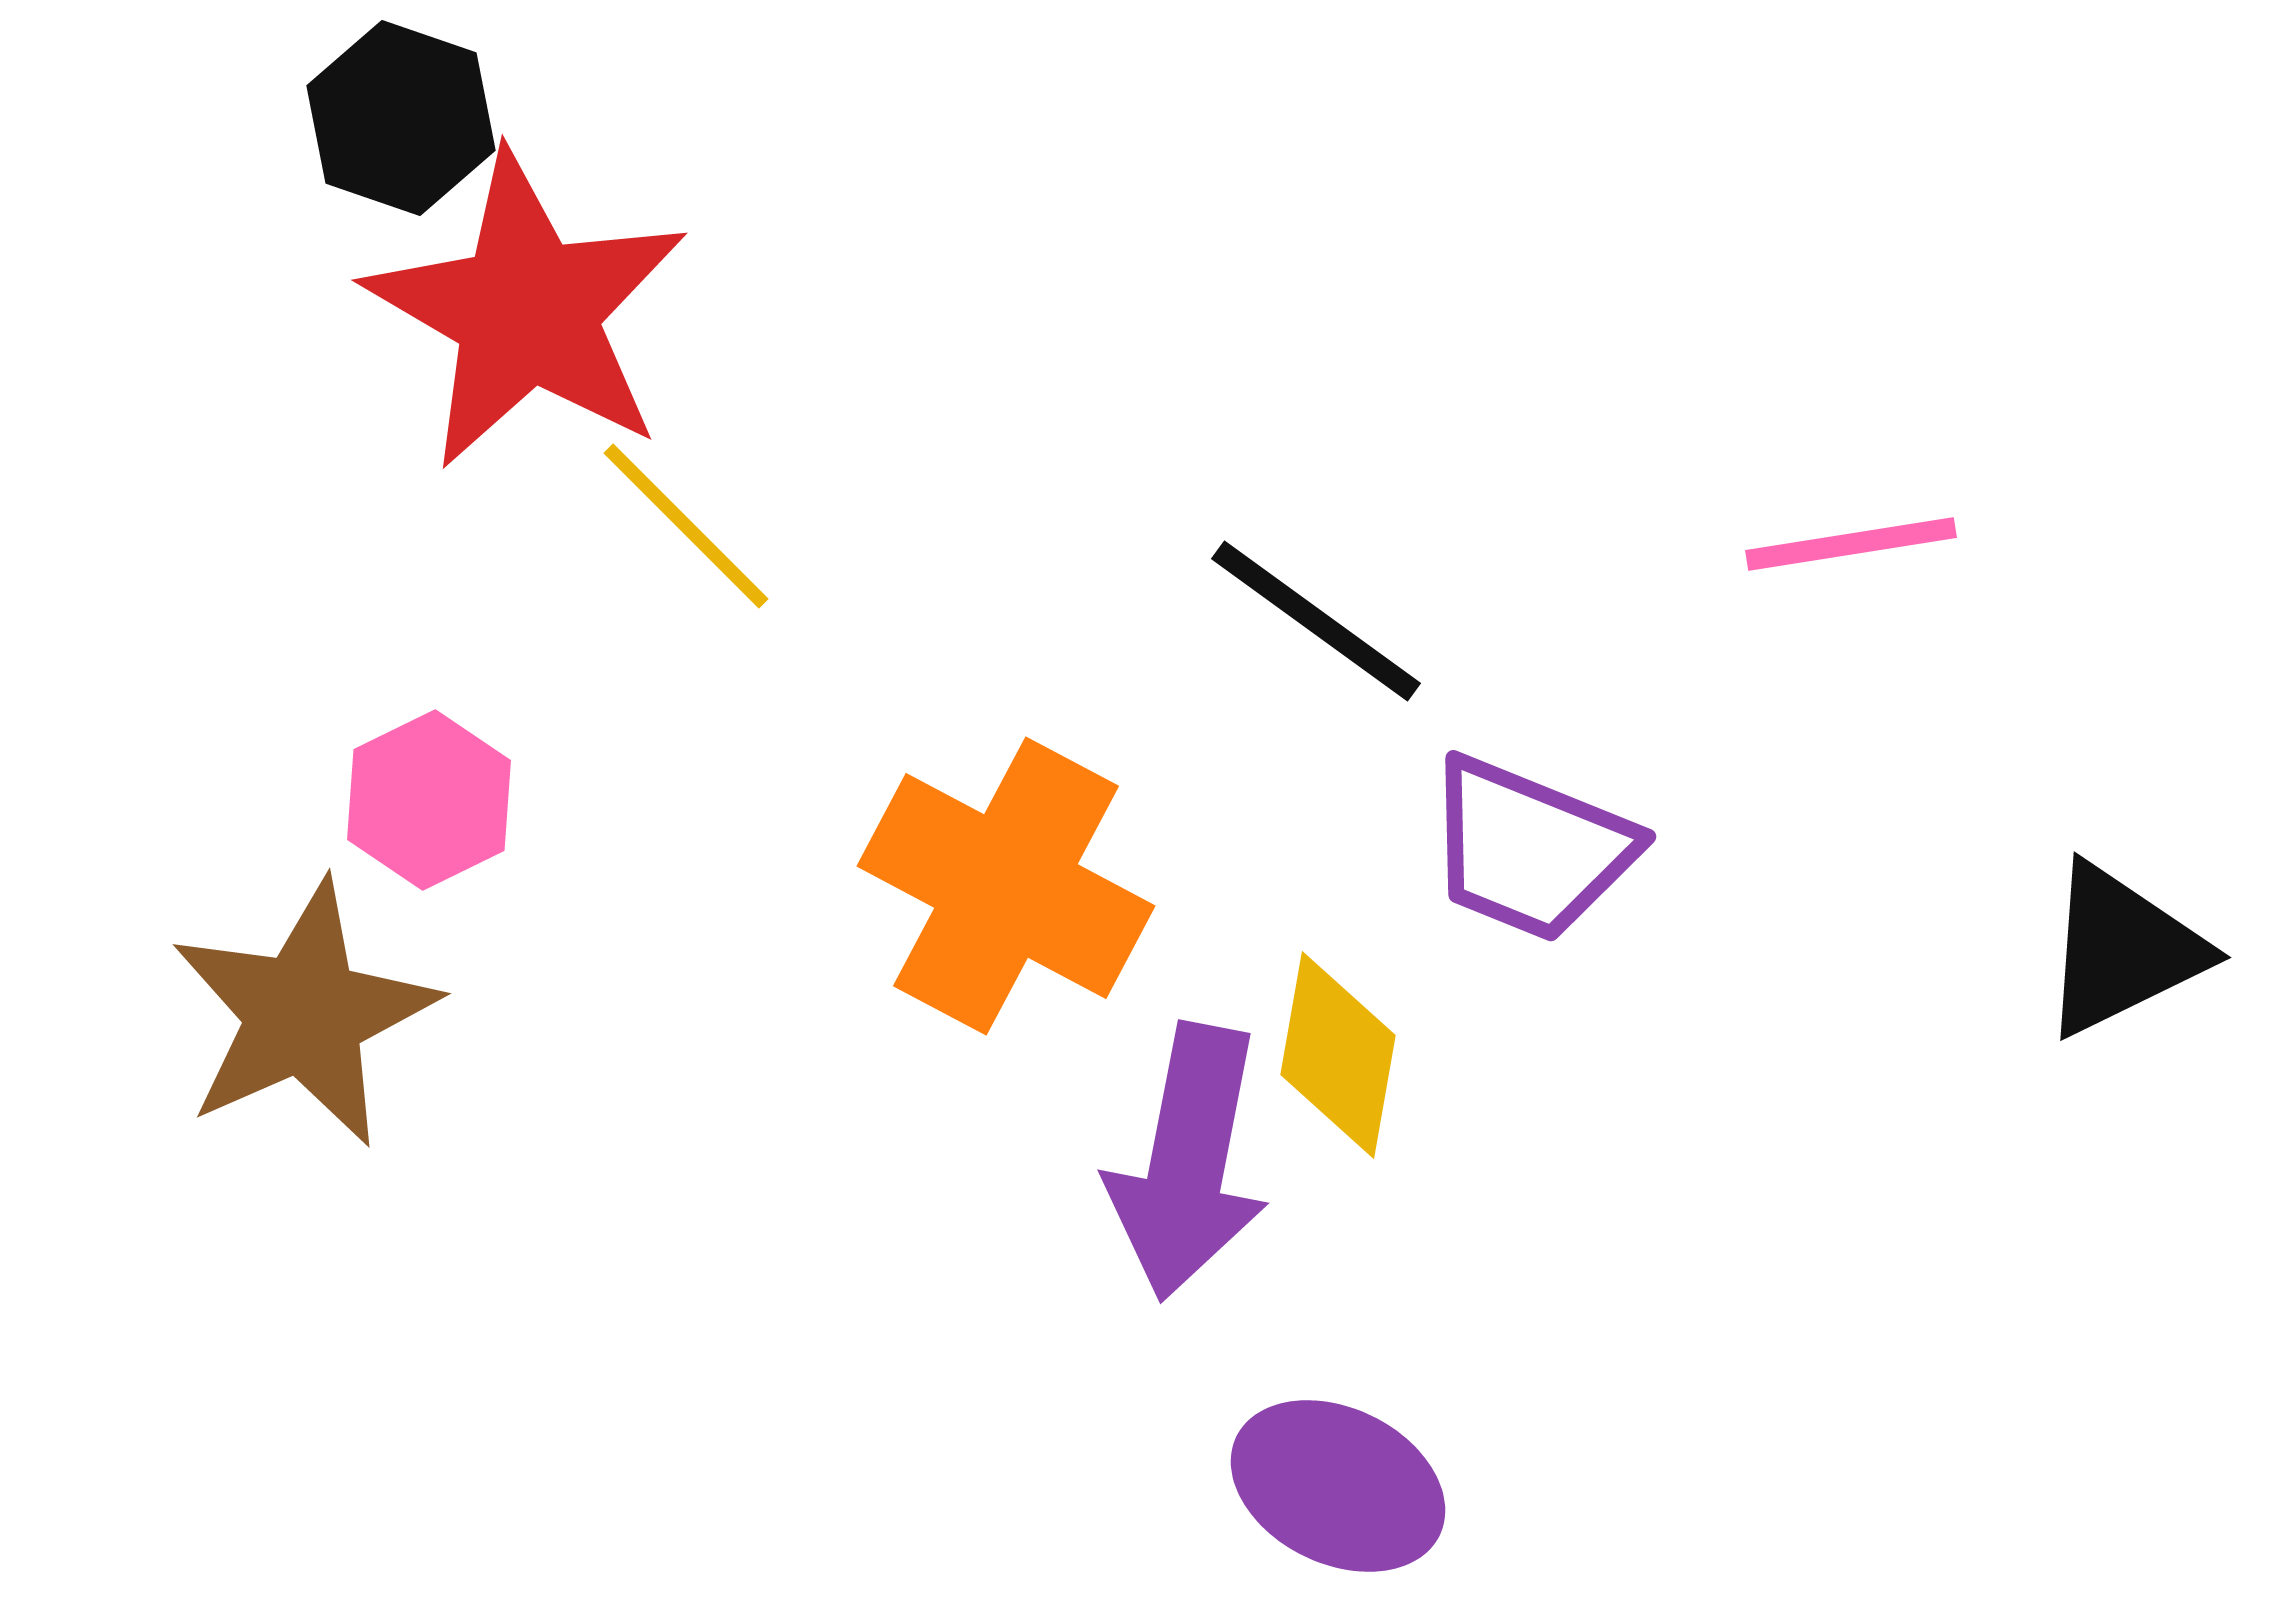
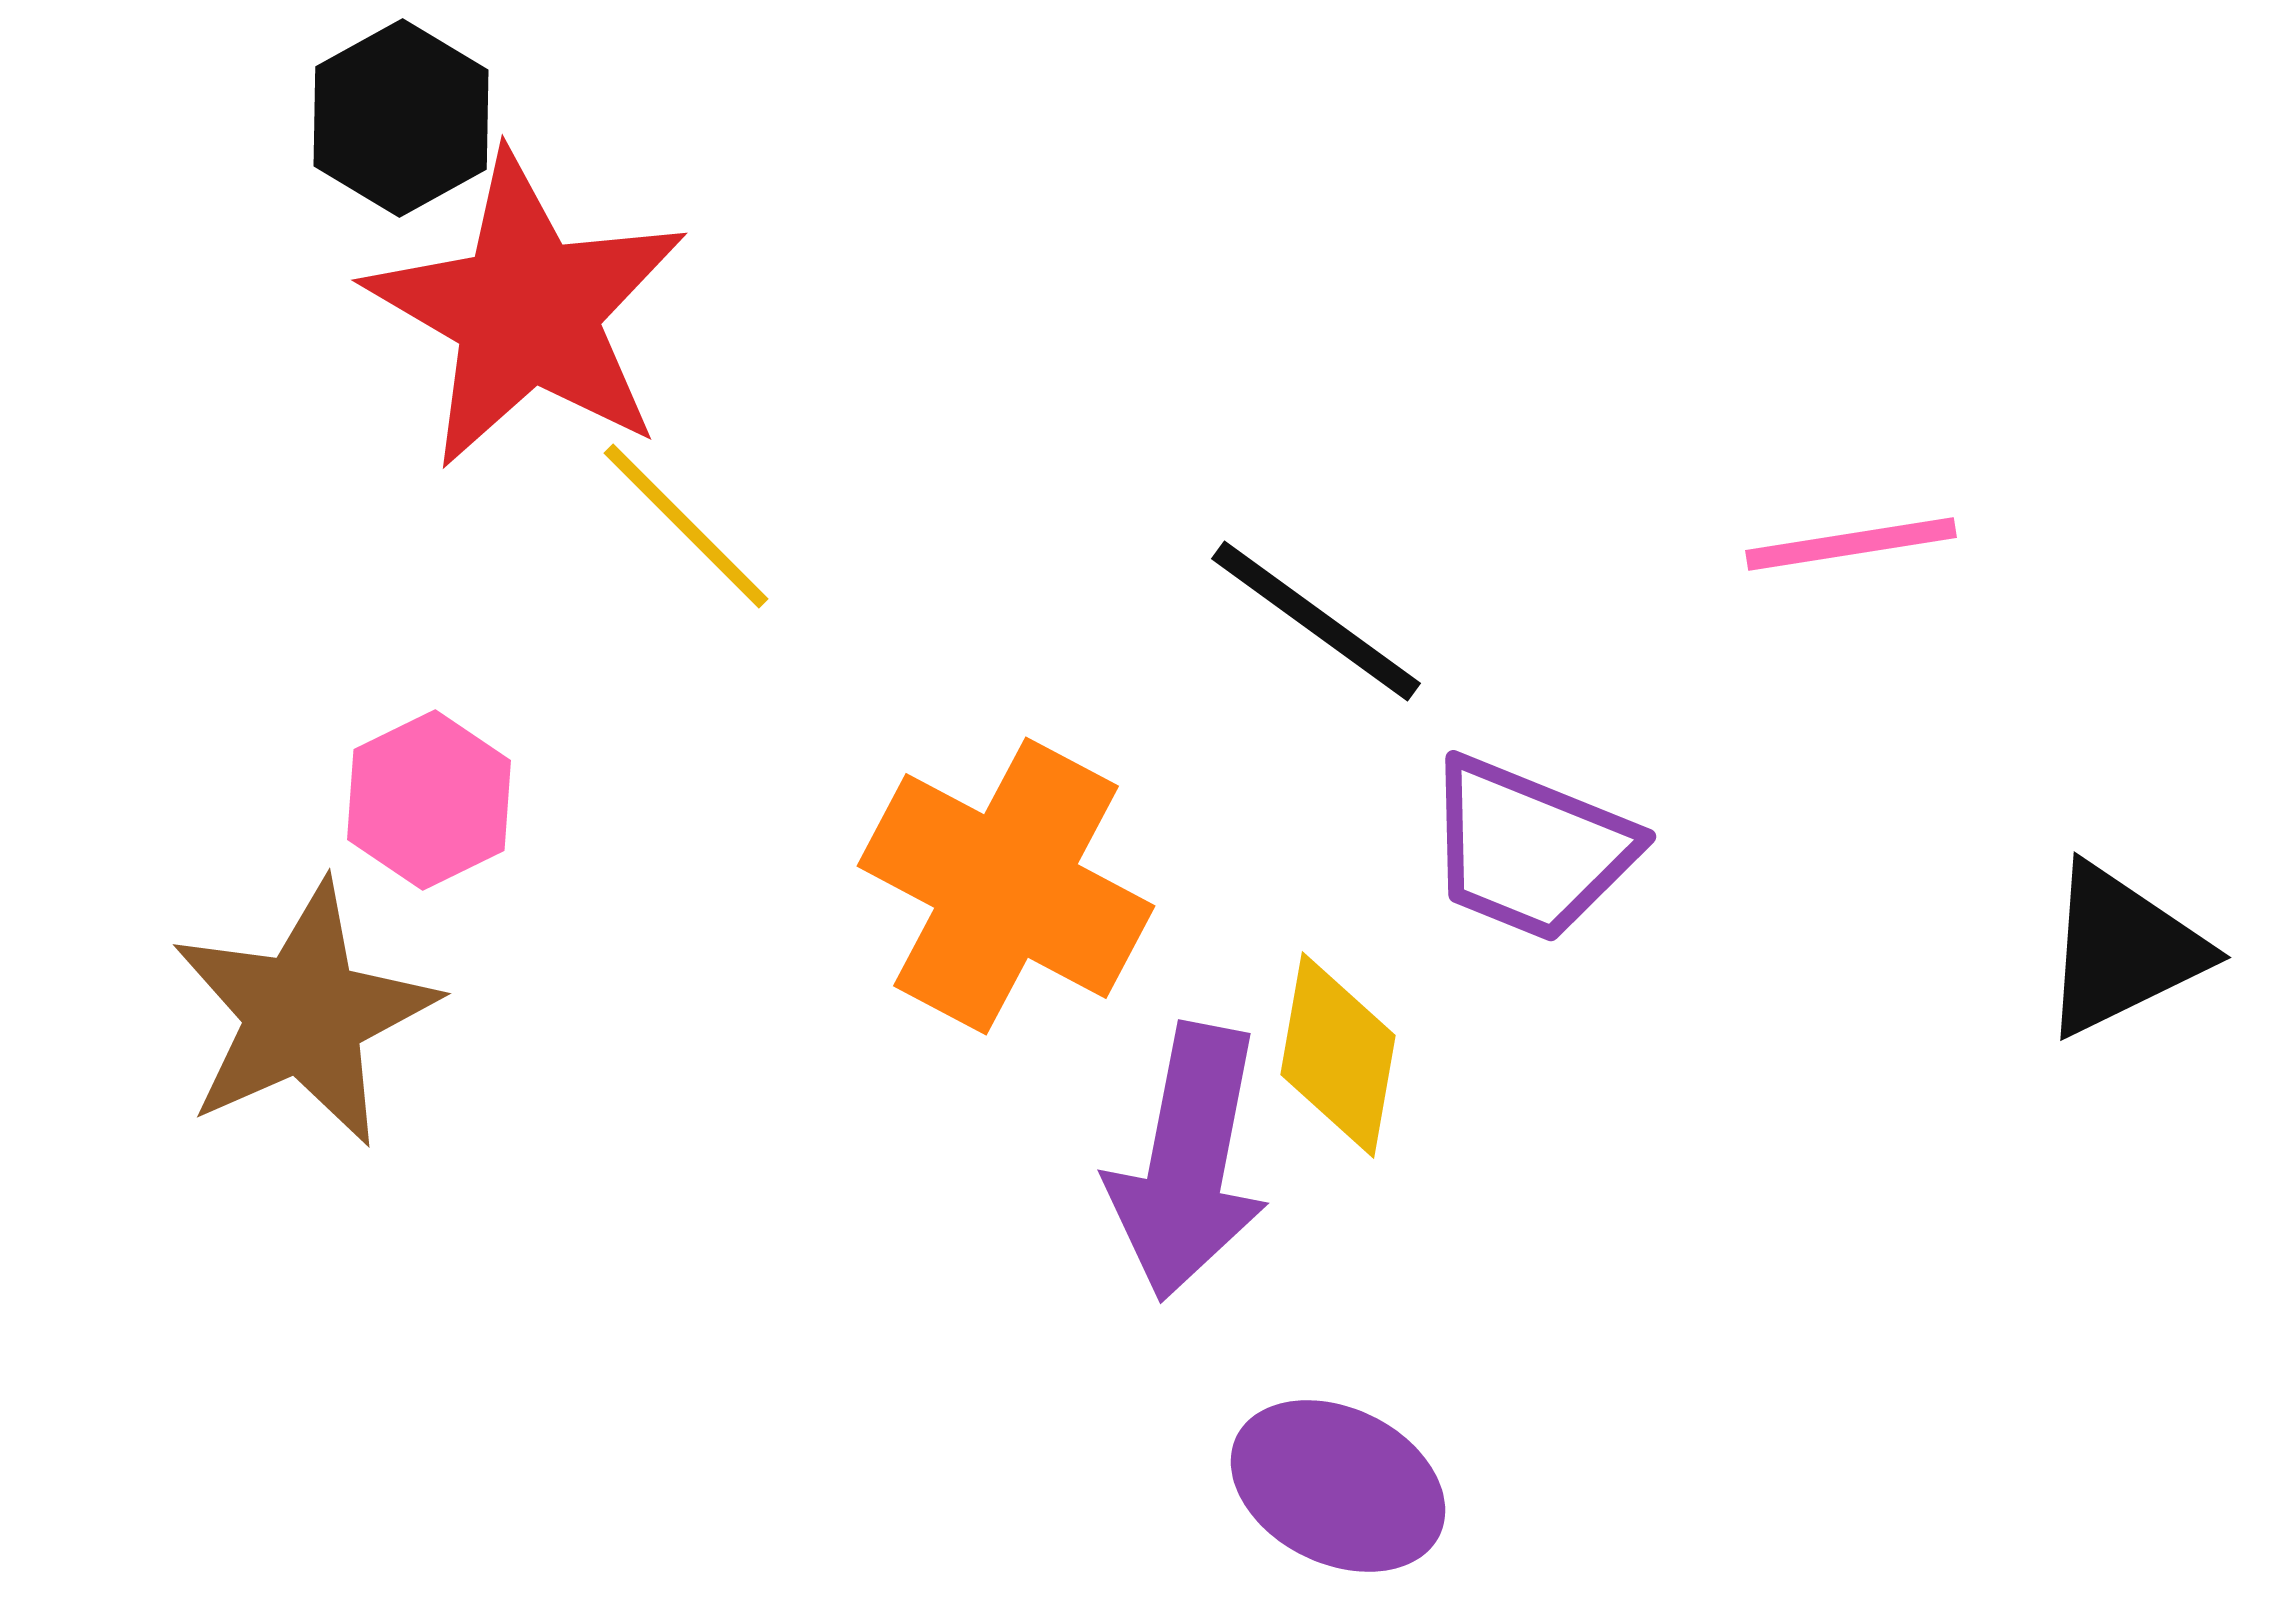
black hexagon: rotated 12 degrees clockwise
